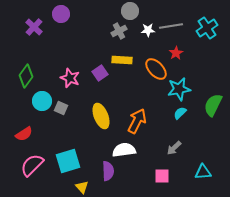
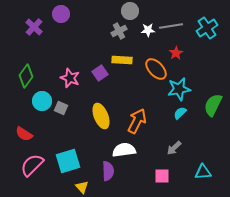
red semicircle: rotated 66 degrees clockwise
